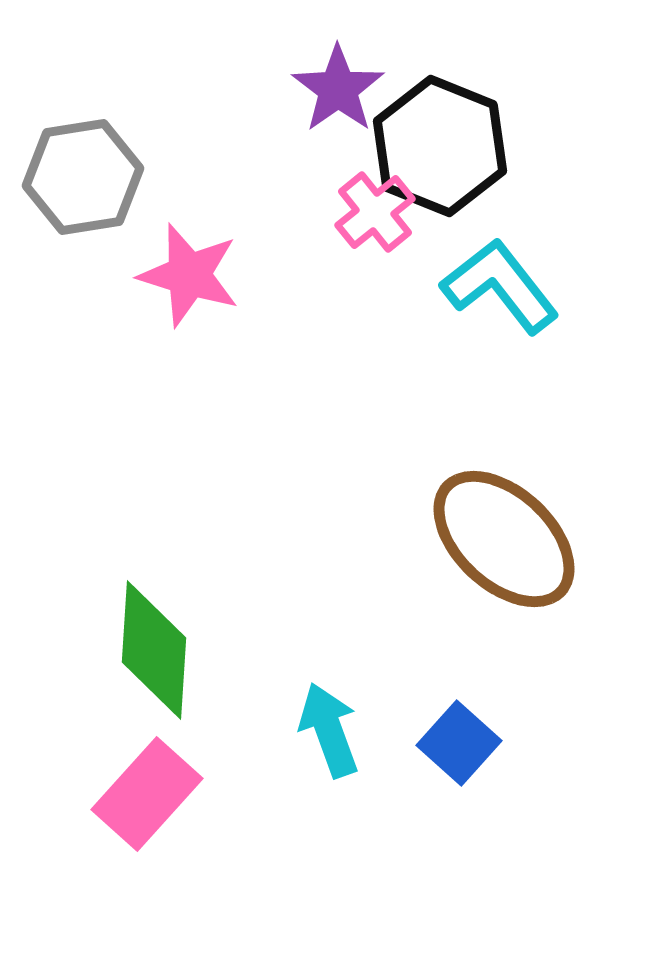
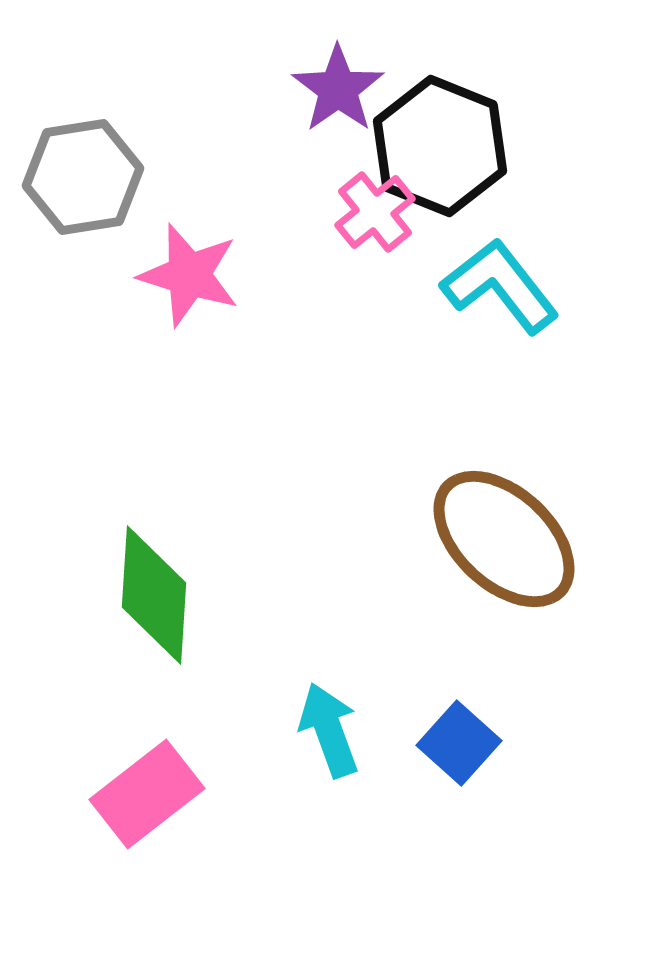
green diamond: moved 55 px up
pink rectangle: rotated 10 degrees clockwise
